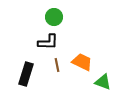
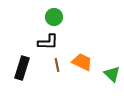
black rectangle: moved 4 px left, 6 px up
green triangle: moved 9 px right, 8 px up; rotated 24 degrees clockwise
